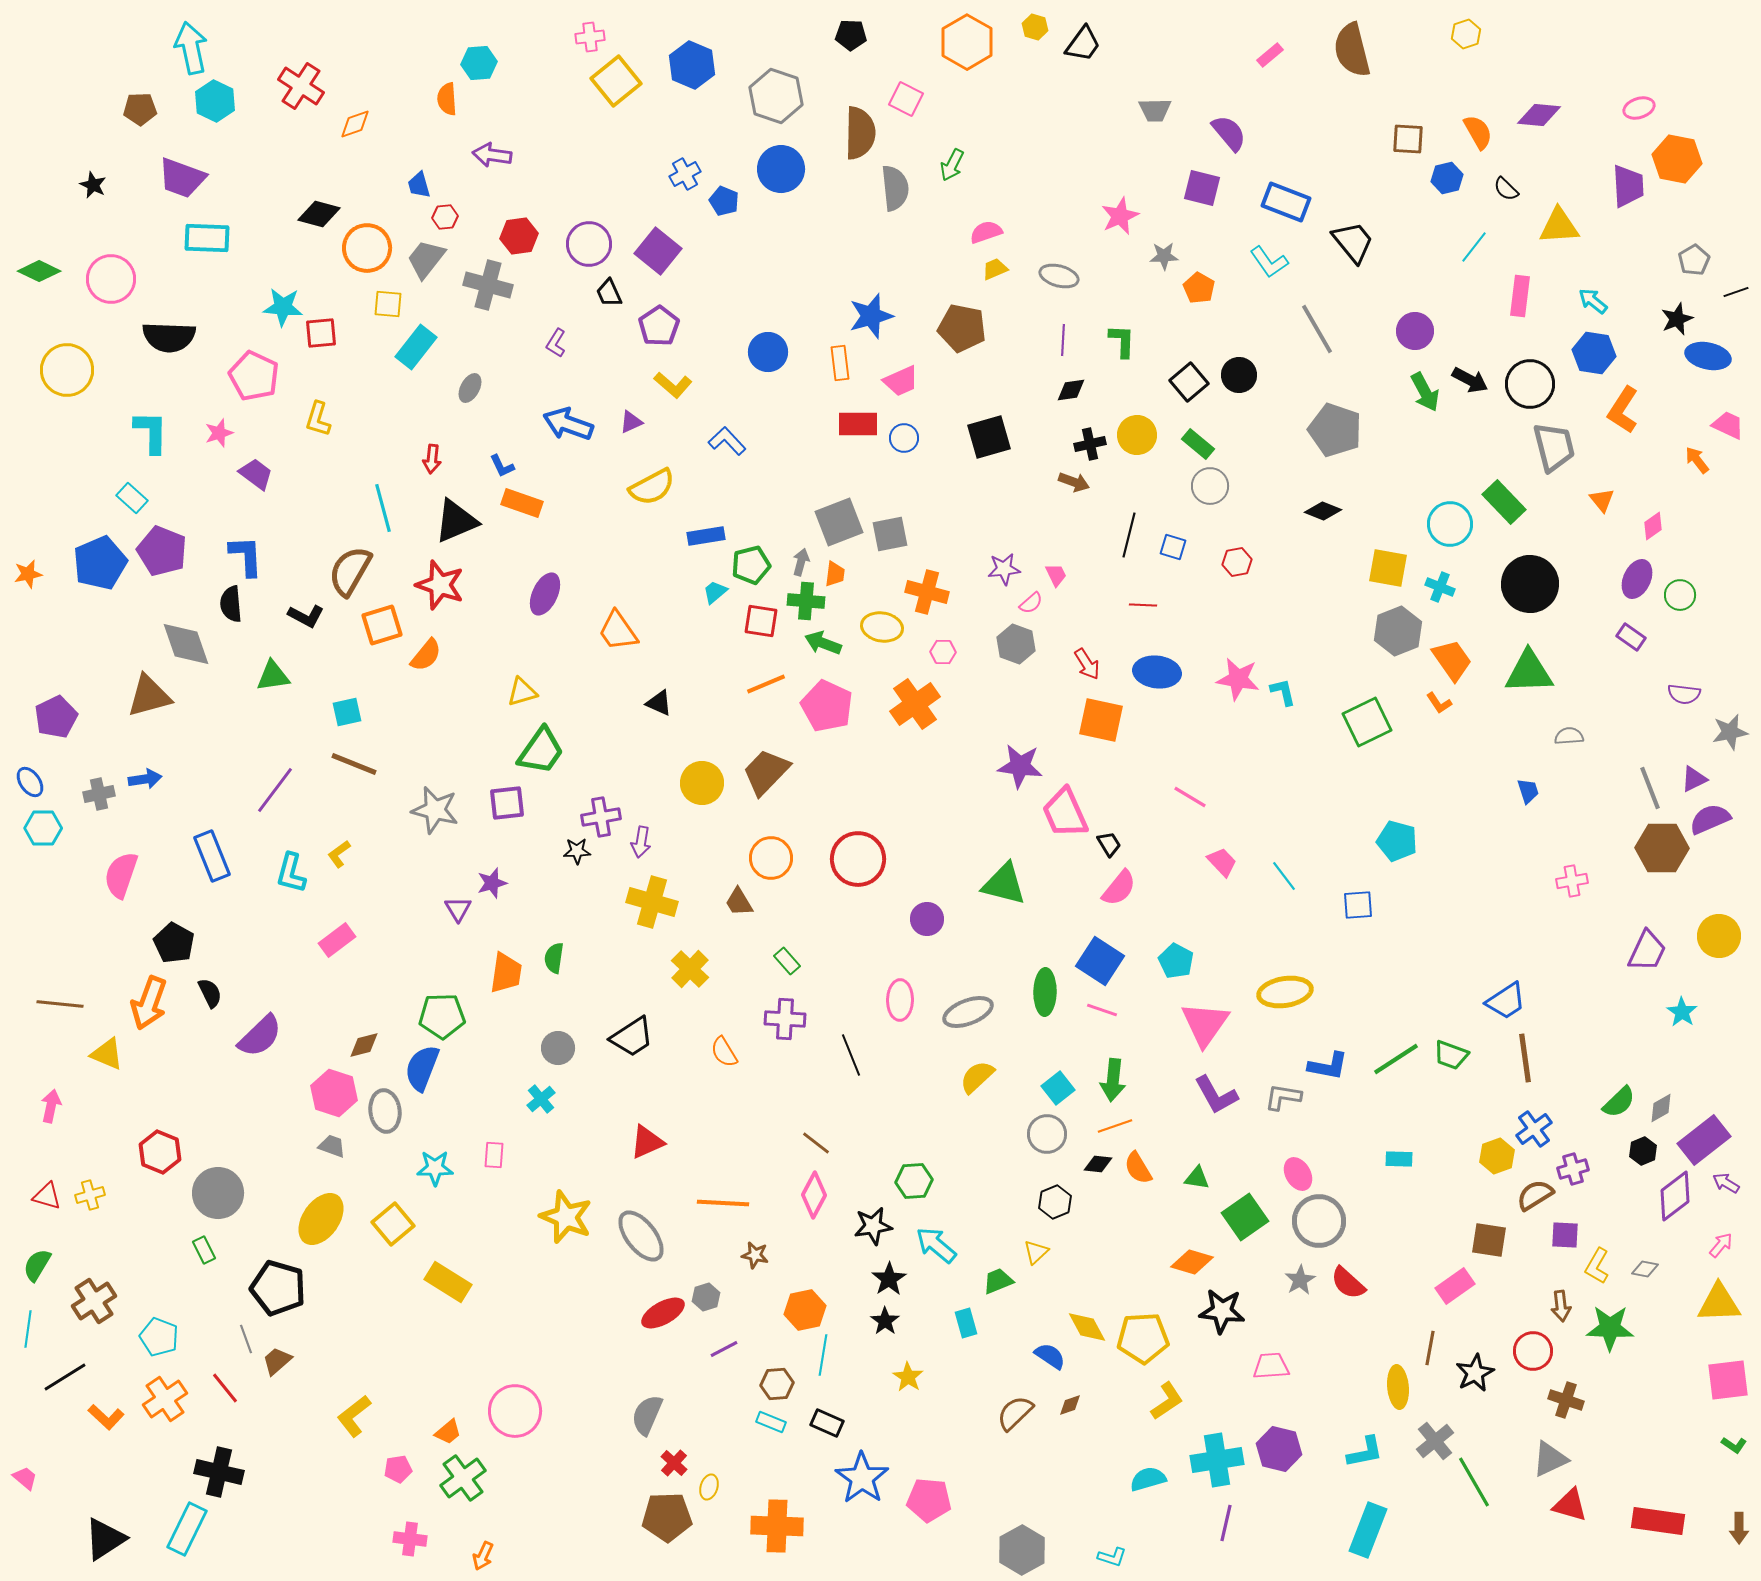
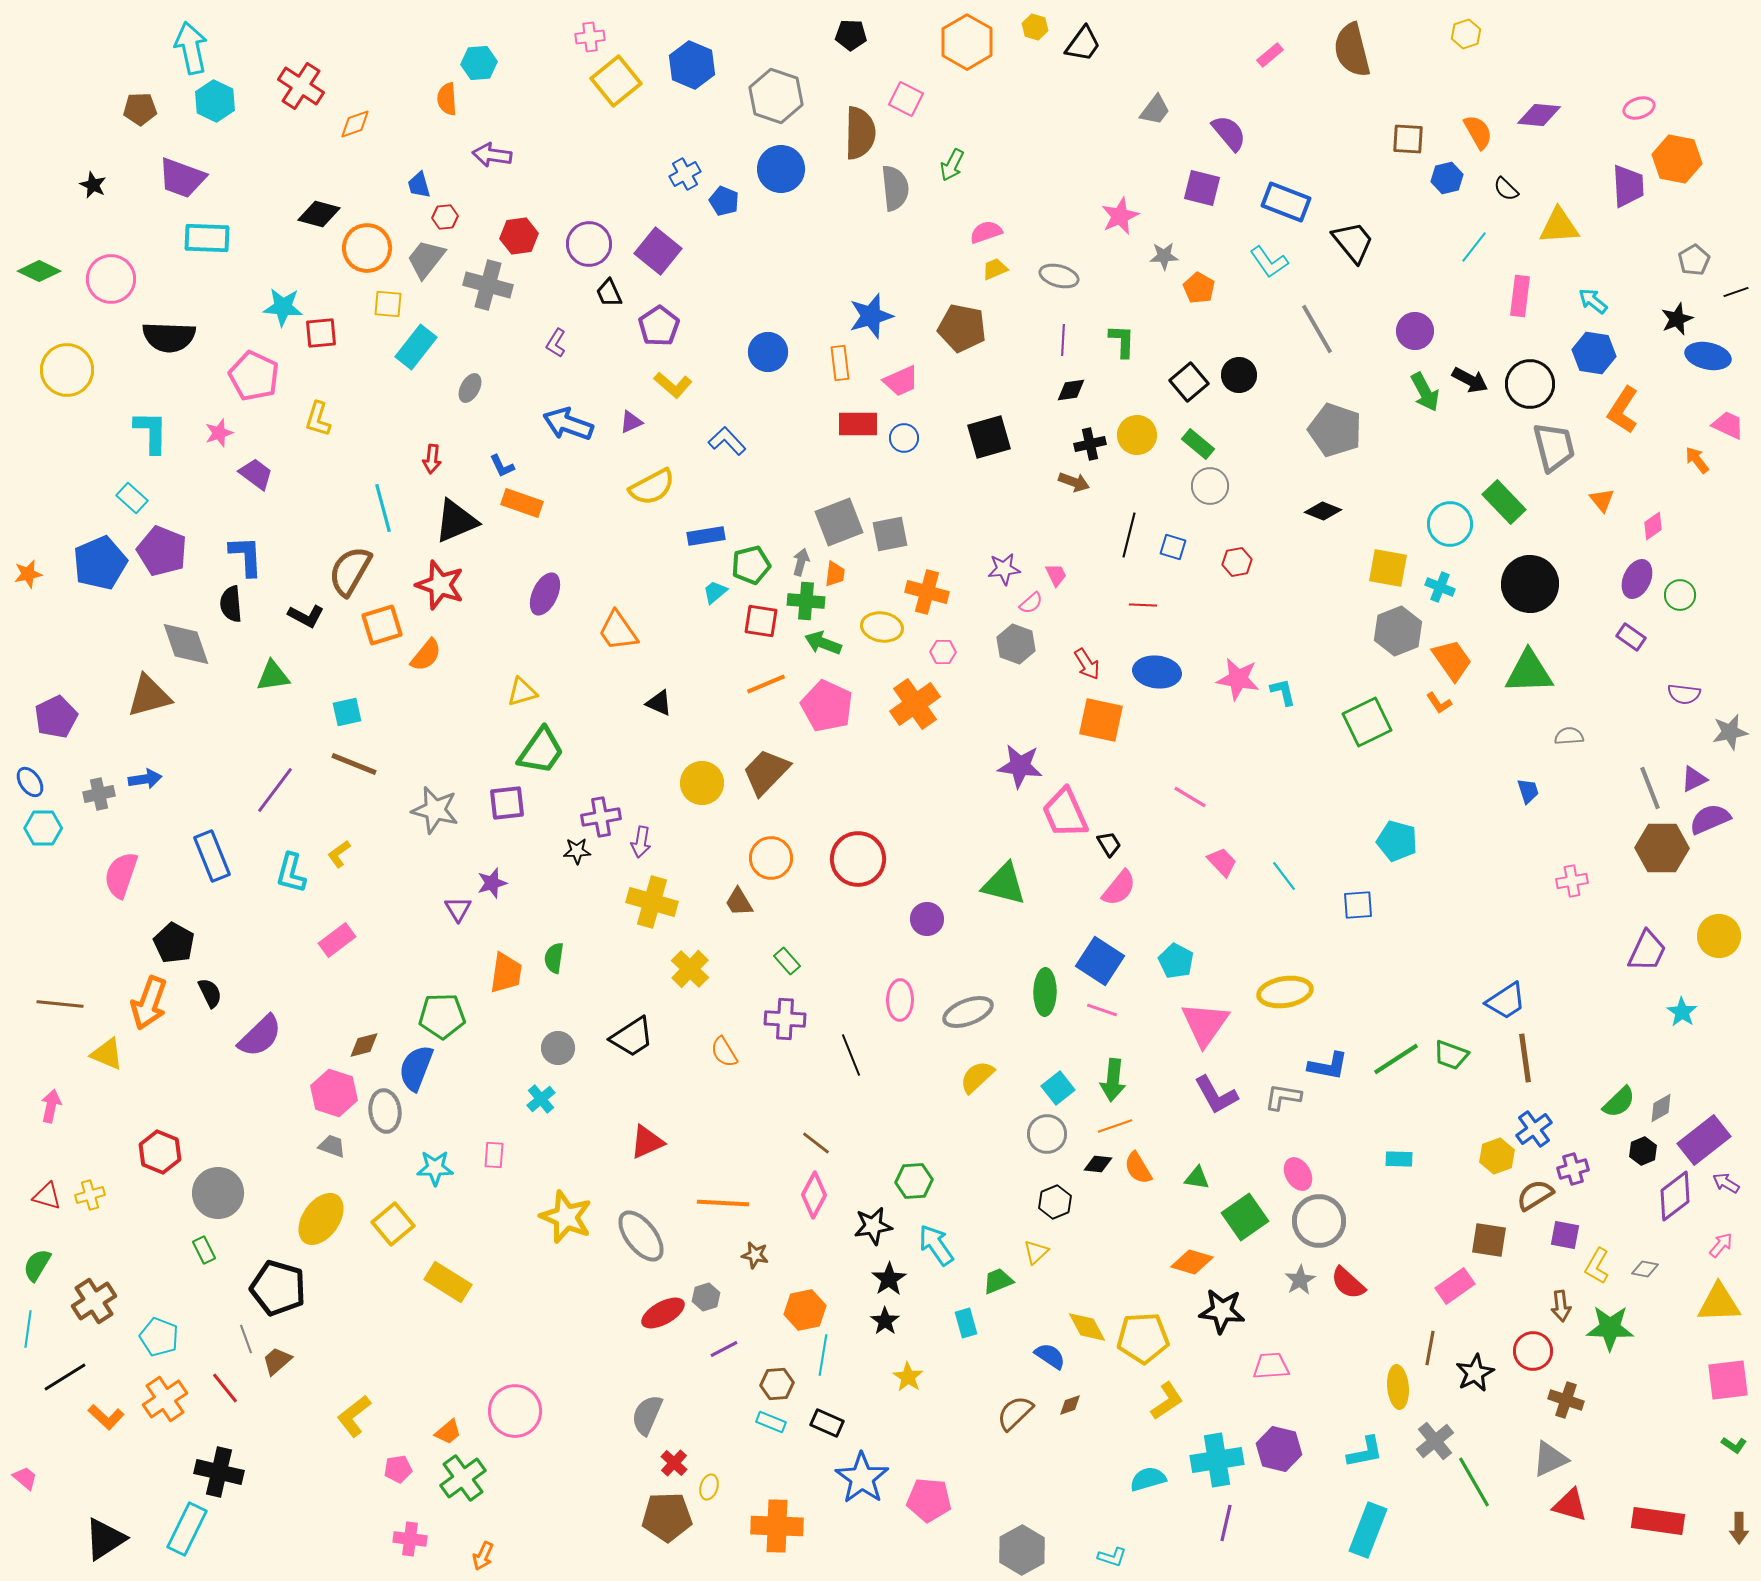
gray trapezoid at (1155, 110): rotated 52 degrees counterclockwise
blue semicircle at (422, 1068): moved 6 px left
purple square at (1565, 1235): rotated 8 degrees clockwise
cyan arrow at (936, 1245): rotated 15 degrees clockwise
